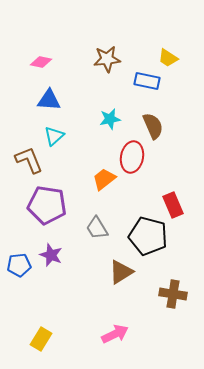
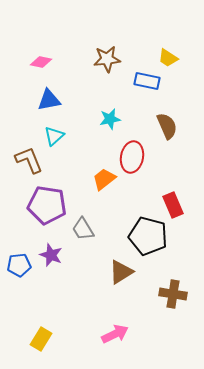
blue triangle: rotated 15 degrees counterclockwise
brown semicircle: moved 14 px right
gray trapezoid: moved 14 px left, 1 px down
